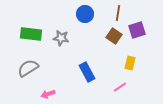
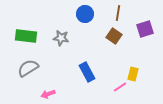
purple square: moved 8 px right, 1 px up
green rectangle: moved 5 px left, 2 px down
yellow rectangle: moved 3 px right, 11 px down
